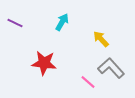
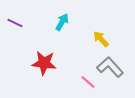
gray L-shape: moved 1 px left, 1 px up
